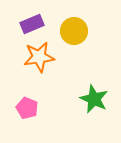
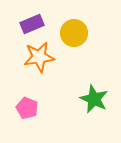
yellow circle: moved 2 px down
